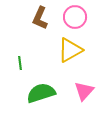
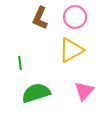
yellow triangle: moved 1 px right
green semicircle: moved 5 px left
